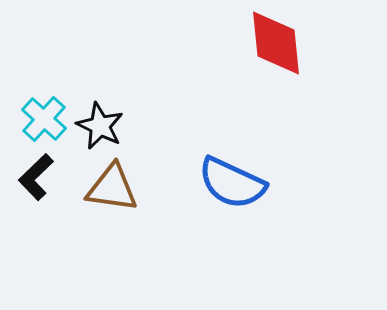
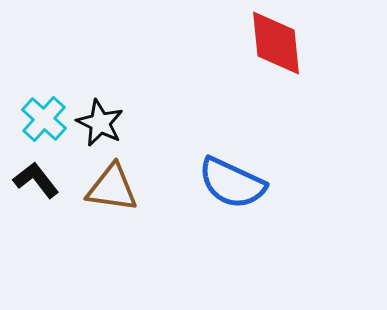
black star: moved 3 px up
black L-shape: moved 3 px down; rotated 96 degrees clockwise
